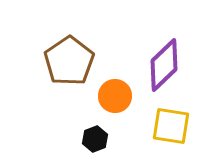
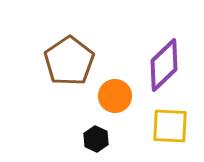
yellow square: moved 1 px left; rotated 6 degrees counterclockwise
black hexagon: moved 1 px right; rotated 15 degrees counterclockwise
